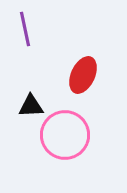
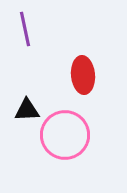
red ellipse: rotated 30 degrees counterclockwise
black triangle: moved 4 px left, 4 px down
